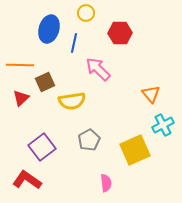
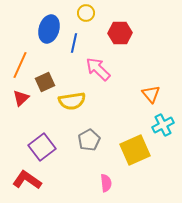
orange line: rotated 68 degrees counterclockwise
